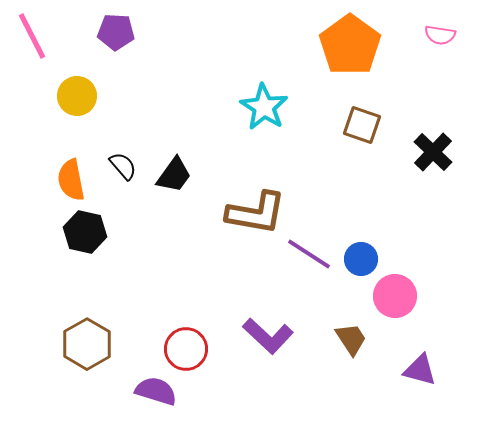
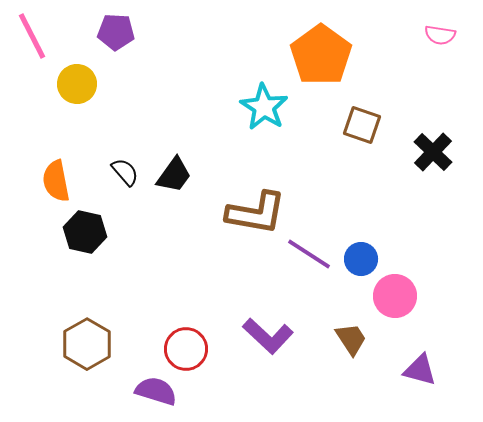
orange pentagon: moved 29 px left, 10 px down
yellow circle: moved 12 px up
black semicircle: moved 2 px right, 6 px down
orange semicircle: moved 15 px left, 1 px down
